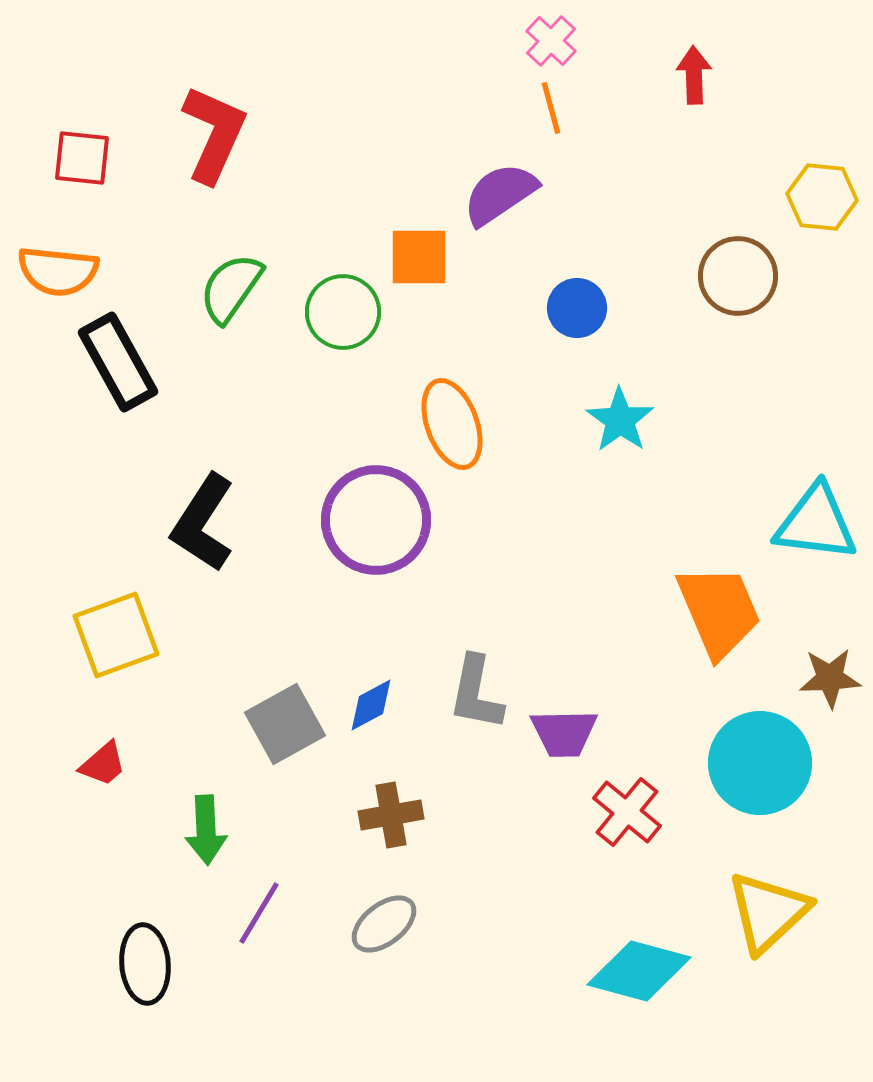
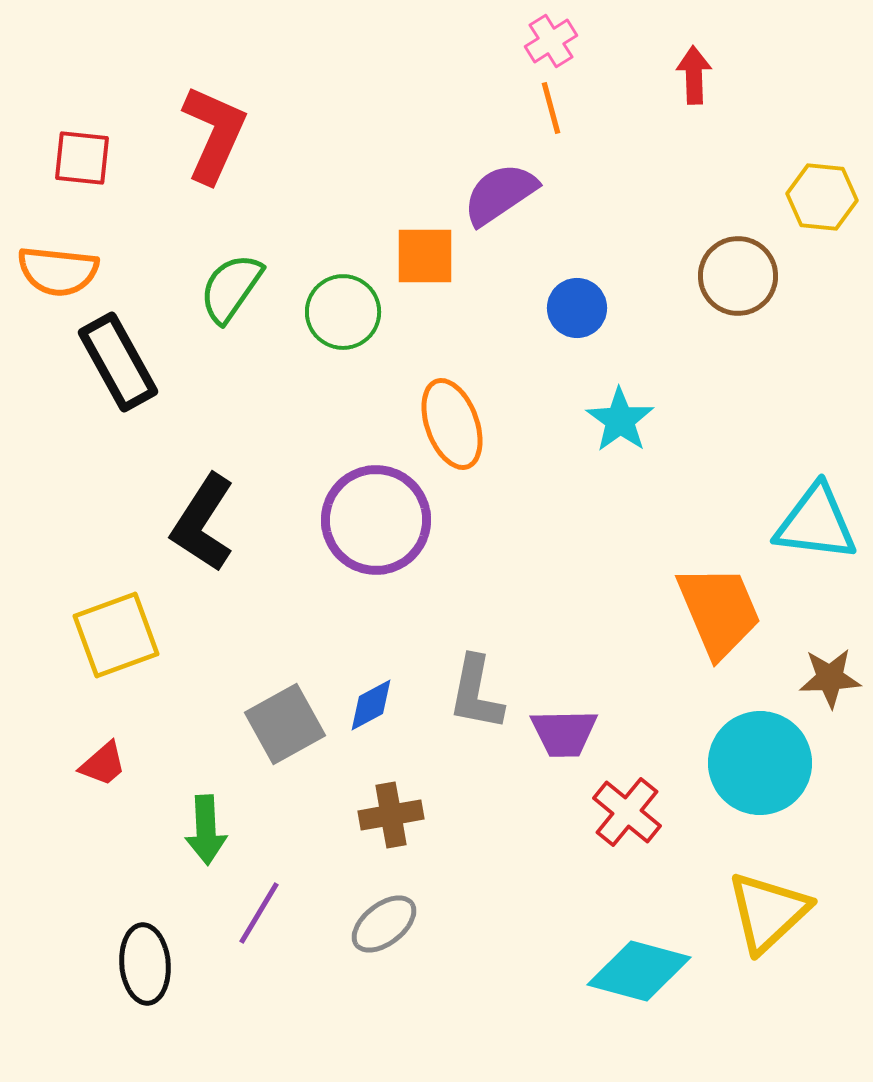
pink cross: rotated 15 degrees clockwise
orange square: moved 6 px right, 1 px up
